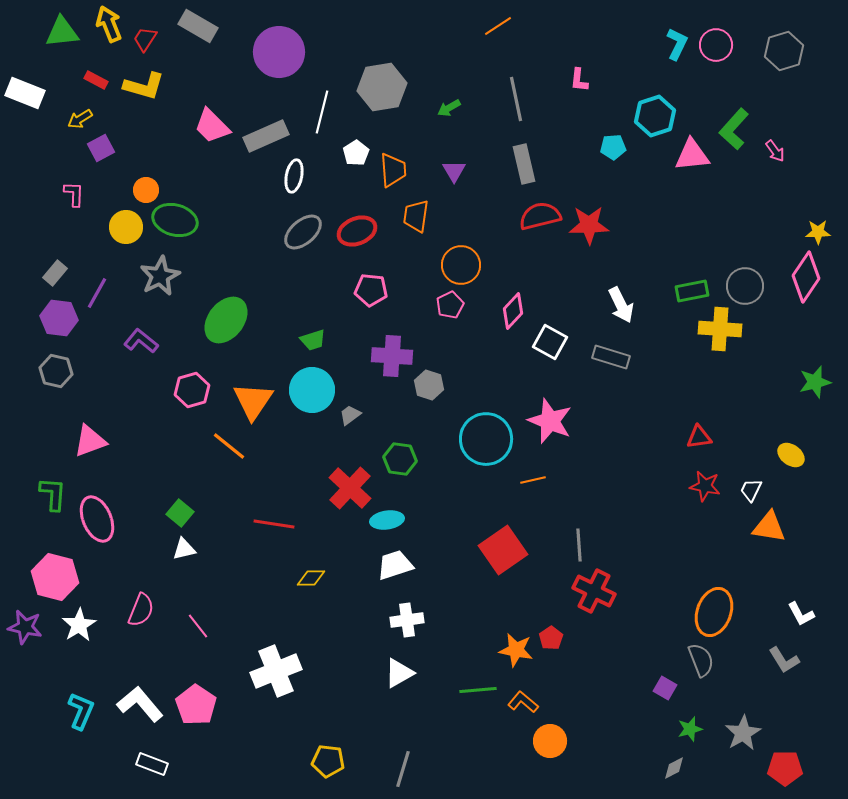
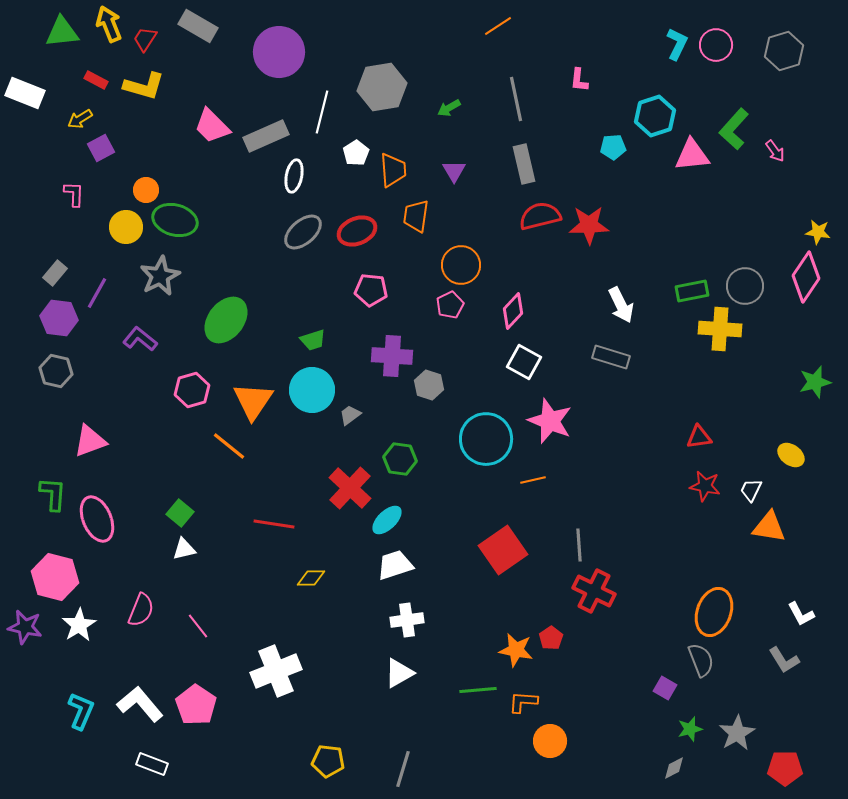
yellow star at (818, 232): rotated 10 degrees clockwise
purple L-shape at (141, 341): moved 1 px left, 2 px up
white square at (550, 342): moved 26 px left, 20 px down
cyan ellipse at (387, 520): rotated 36 degrees counterclockwise
orange L-shape at (523, 702): rotated 36 degrees counterclockwise
gray star at (743, 733): moved 6 px left
